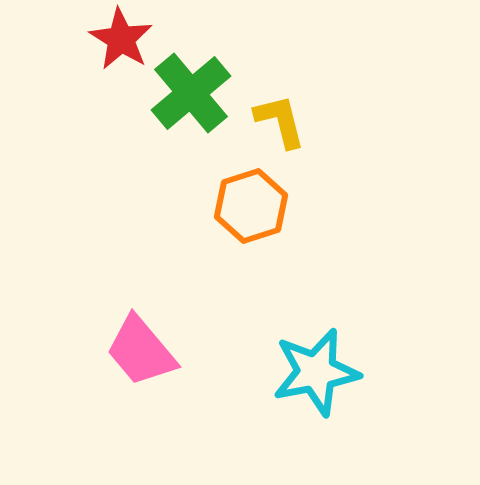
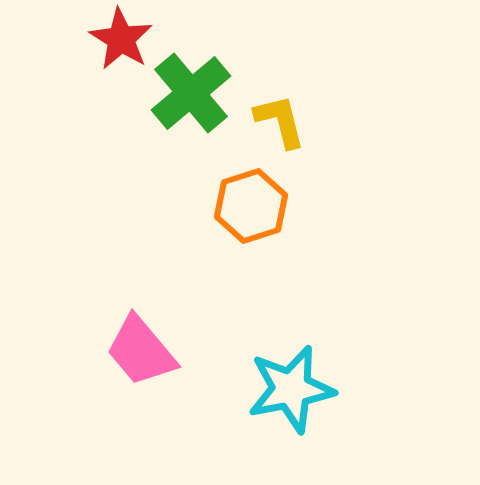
cyan star: moved 25 px left, 17 px down
